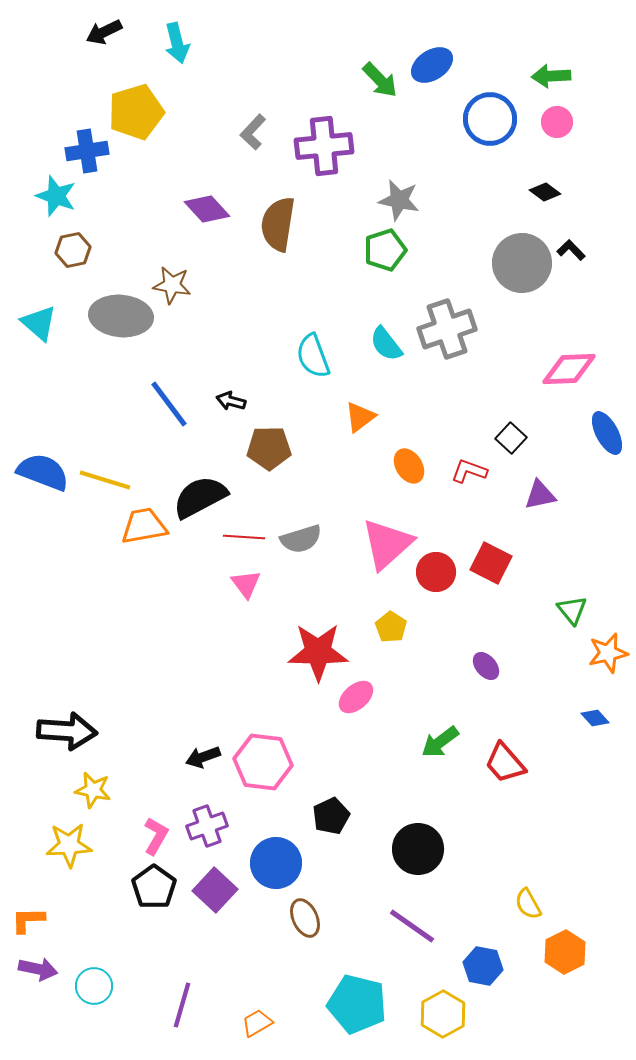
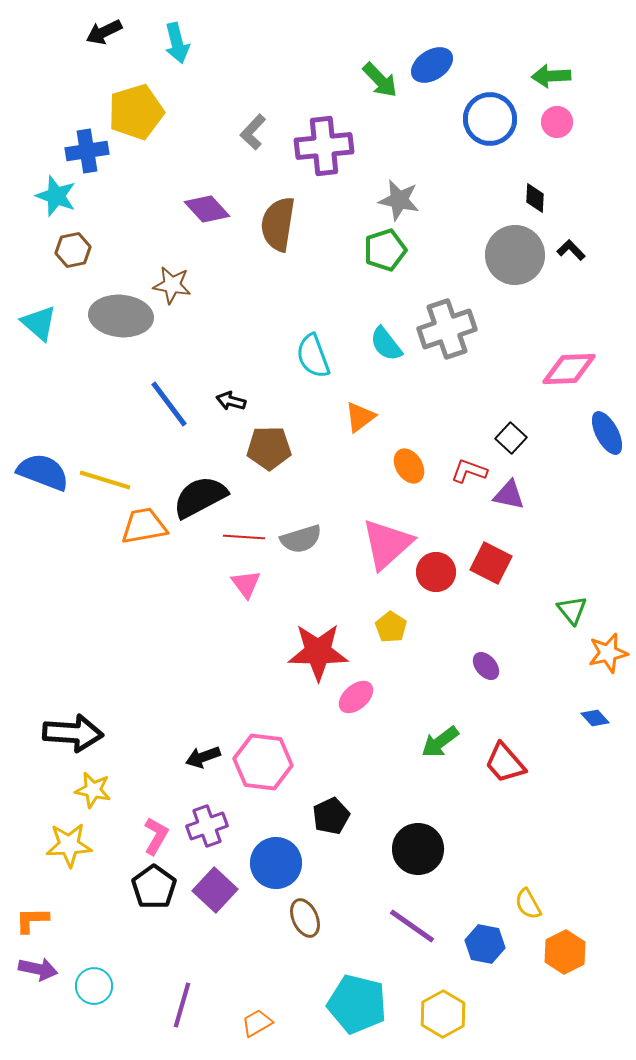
black diamond at (545, 192): moved 10 px left, 6 px down; rotated 56 degrees clockwise
gray circle at (522, 263): moved 7 px left, 8 px up
purple triangle at (540, 495): moved 31 px left; rotated 24 degrees clockwise
black arrow at (67, 731): moved 6 px right, 2 px down
orange L-shape at (28, 920): moved 4 px right
blue hexagon at (483, 966): moved 2 px right, 22 px up
